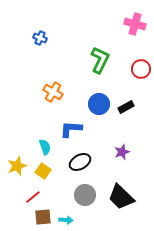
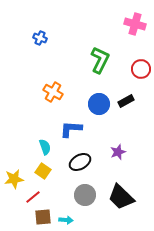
black rectangle: moved 6 px up
purple star: moved 4 px left
yellow star: moved 3 px left, 13 px down; rotated 12 degrees clockwise
